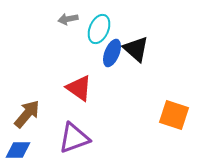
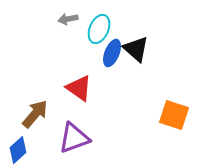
brown arrow: moved 8 px right
blue diamond: rotated 40 degrees counterclockwise
